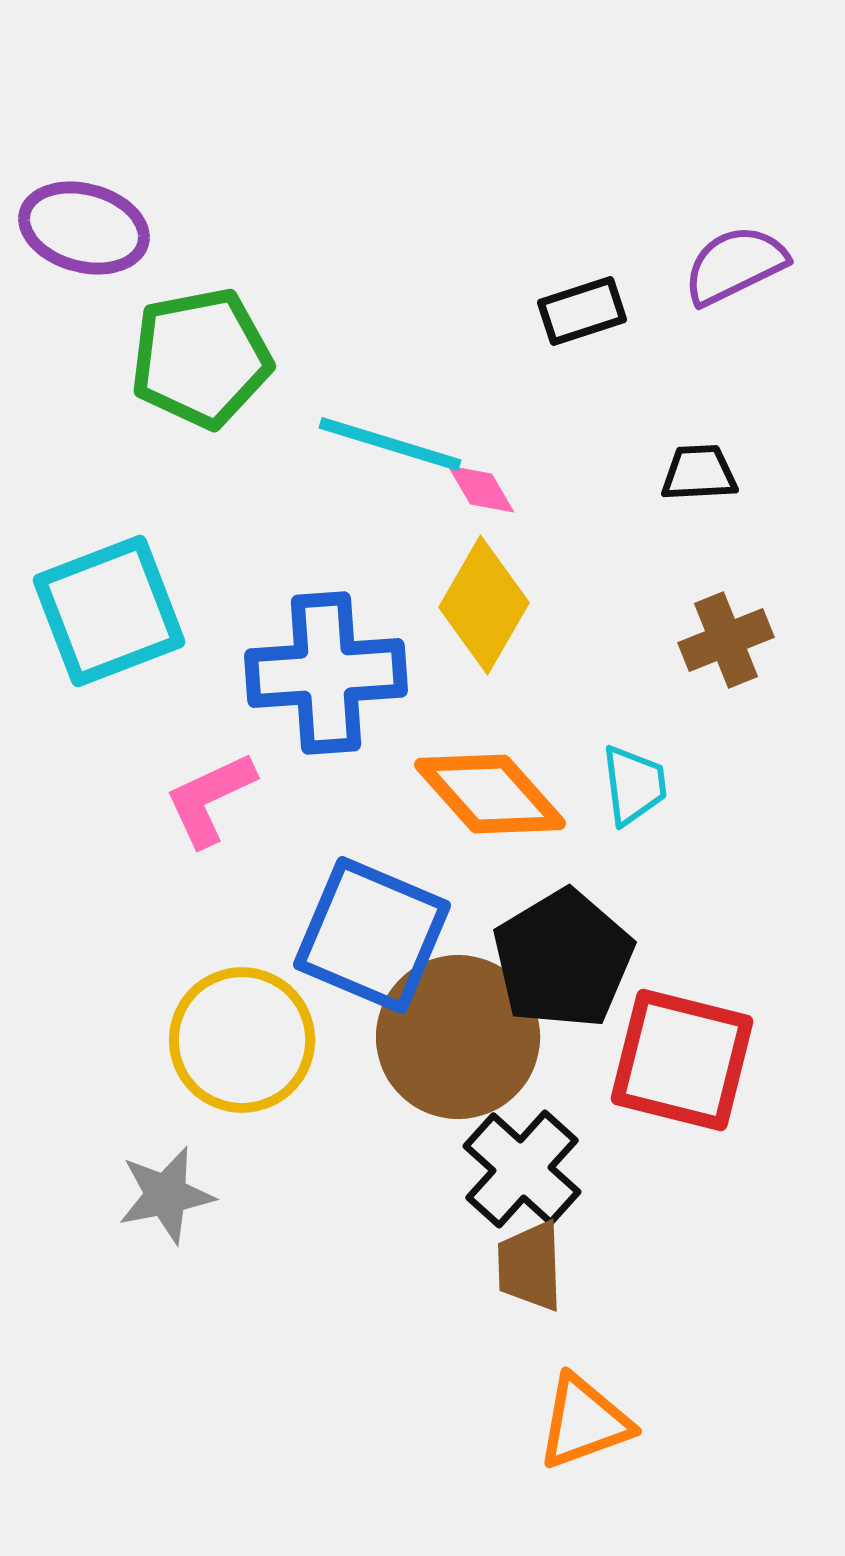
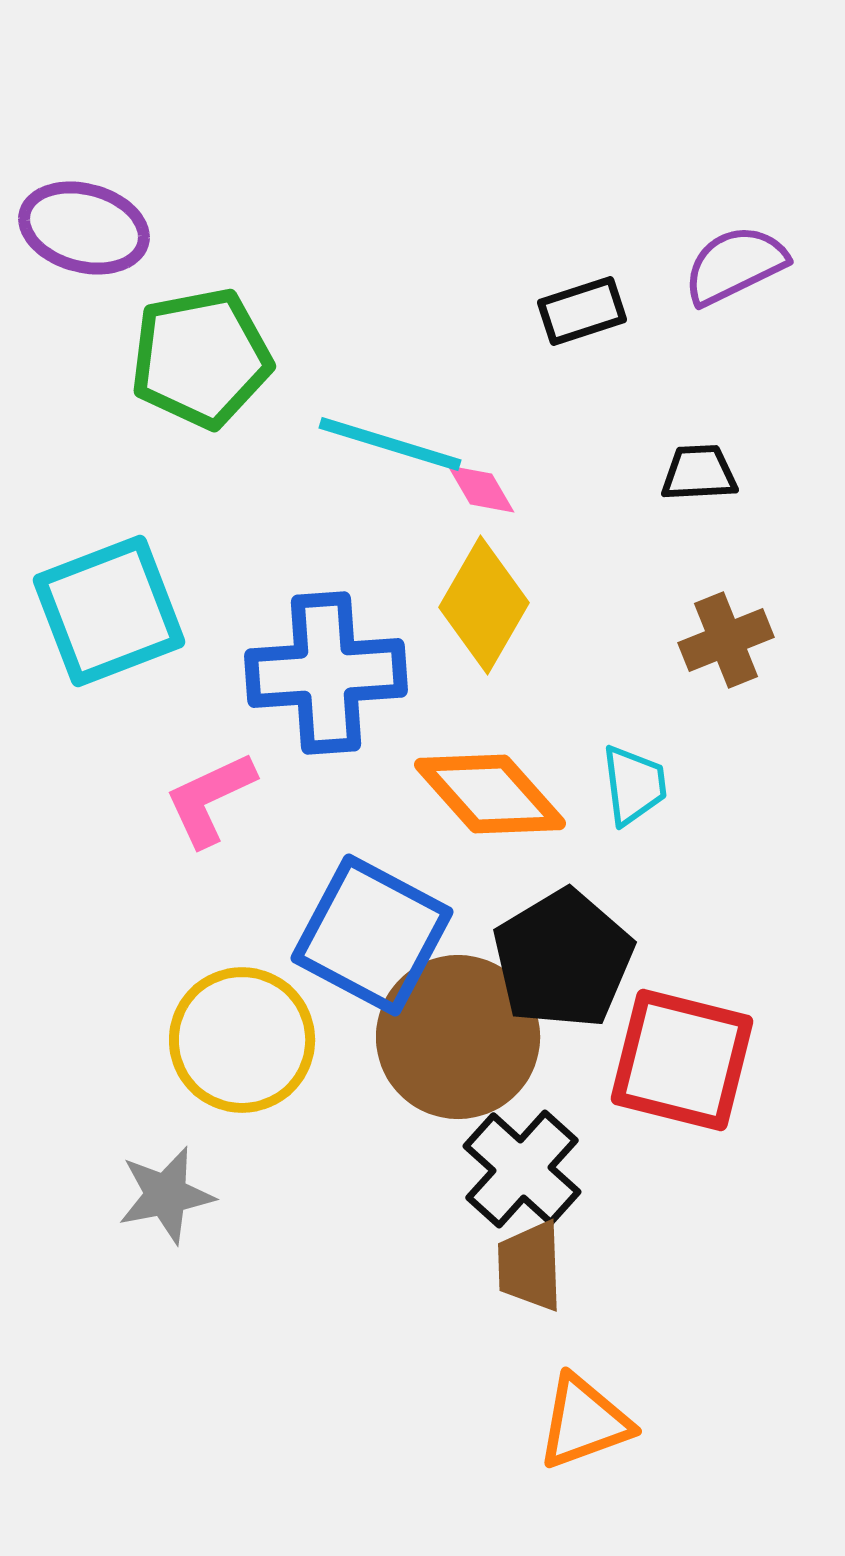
blue square: rotated 5 degrees clockwise
